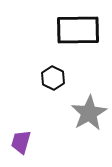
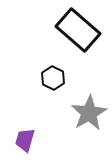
black rectangle: rotated 42 degrees clockwise
purple trapezoid: moved 4 px right, 2 px up
